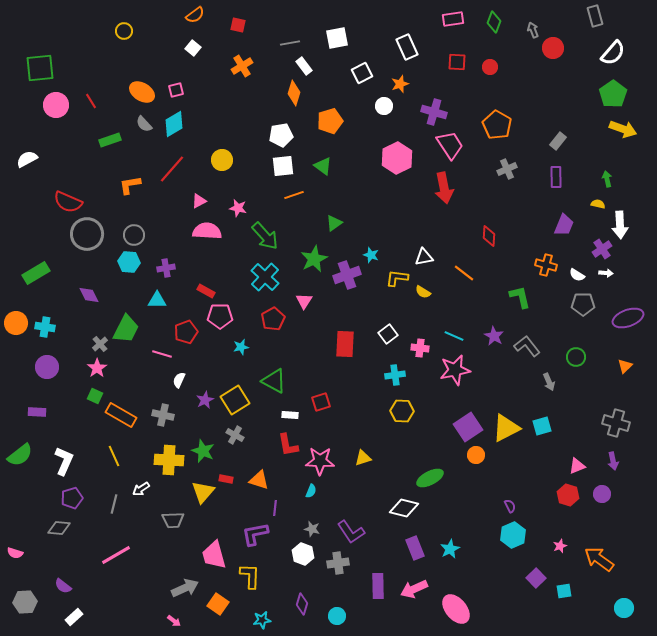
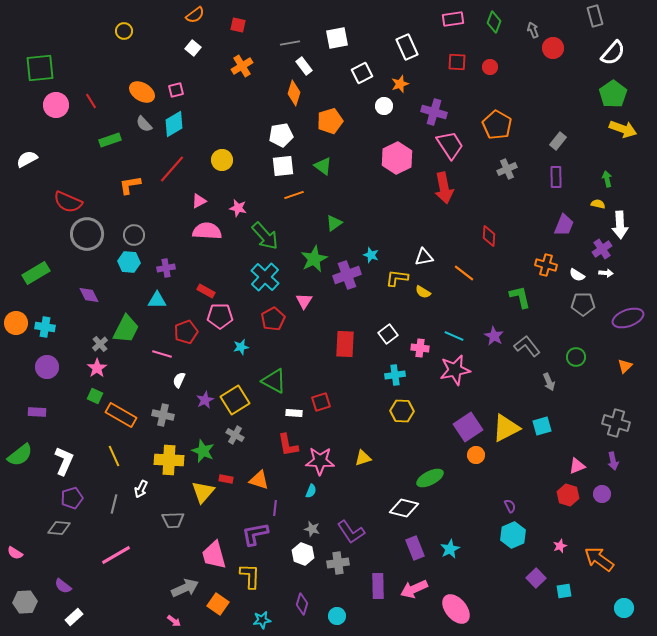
white rectangle at (290, 415): moved 4 px right, 2 px up
white arrow at (141, 489): rotated 30 degrees counterclockwise
pink semicircle at (15, 553): rotated 14 degrees clockwise
